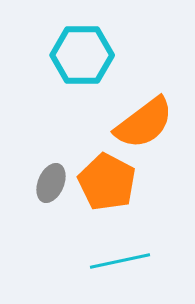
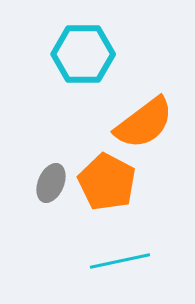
cyan hexagon: moved 1 px right, 1 px up
